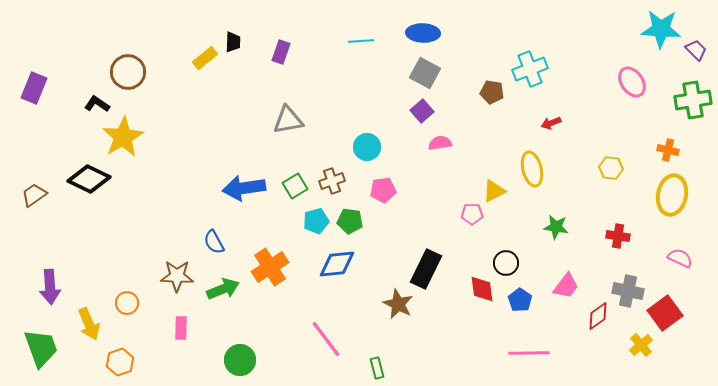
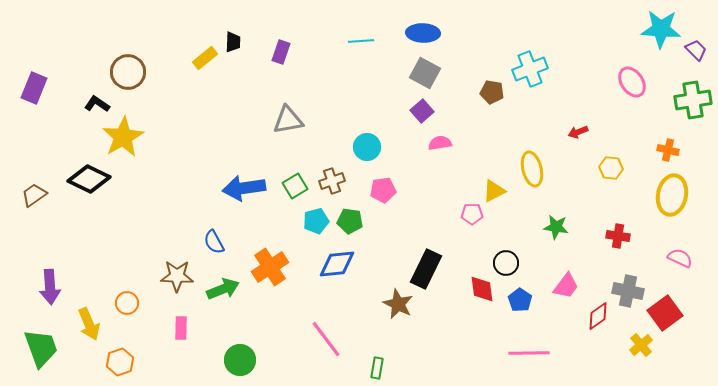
red arrow at (551, 123): moved 27 px right, 9 px down
green rectangle at (377, 368): rotated 25 degrees clockwise
